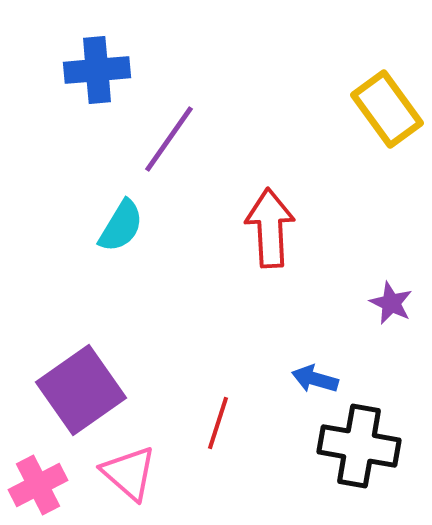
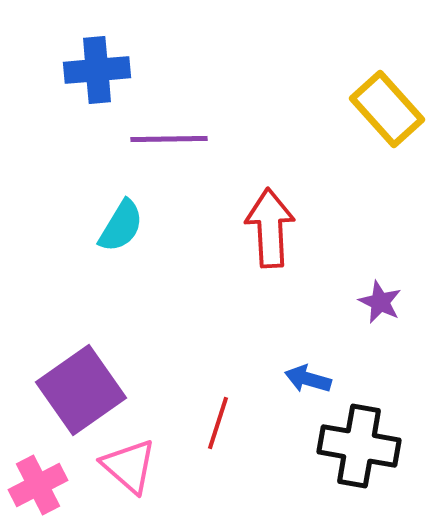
yellow rectangle: rotated 6 degrees counterclockwise
purple line: rotated 54 degrees clockwise
purple star: moved 11 px left, 1 px up
blue arrow: moved 7 px left
pink triangle: moved 7 px up
